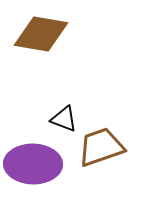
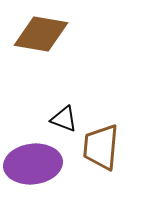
brown trapezoid: rotated 66 degrees counterclockwise
purple ellipse: rotated 8 degrees counterclockwise
